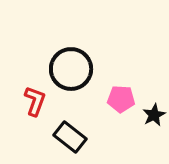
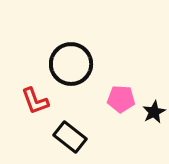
black circle: moved 5 px up
red L-shape: rotated 140 degrees clockwise
black star: moved 3 px up
